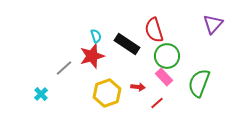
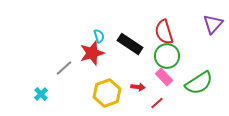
red semicircle: moved 10 px right, 2 px down
cyan semicircle: moved 3 px right
black rectangle: moved 3 px right
red star: moved 3 px up
green semicircle: rotated 144 degrees counterclockwise
